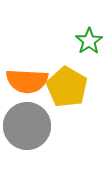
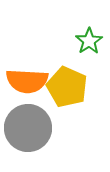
yellow pentagon: rotated 6 degrees counterclockwise
gray circle: moved 1 px right, 2 px down
